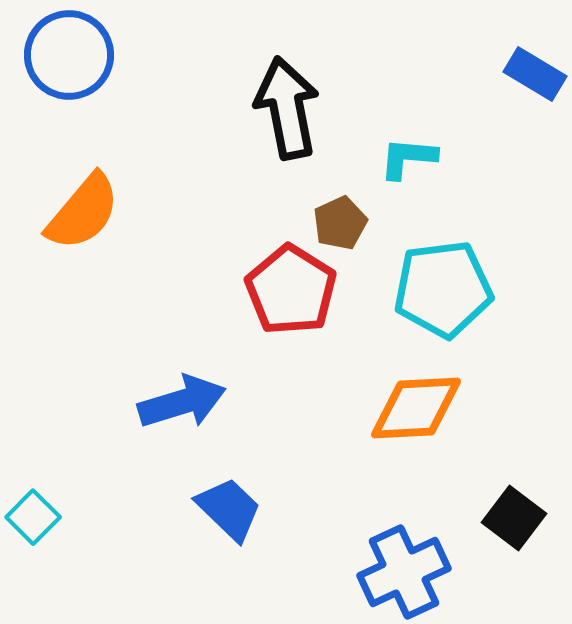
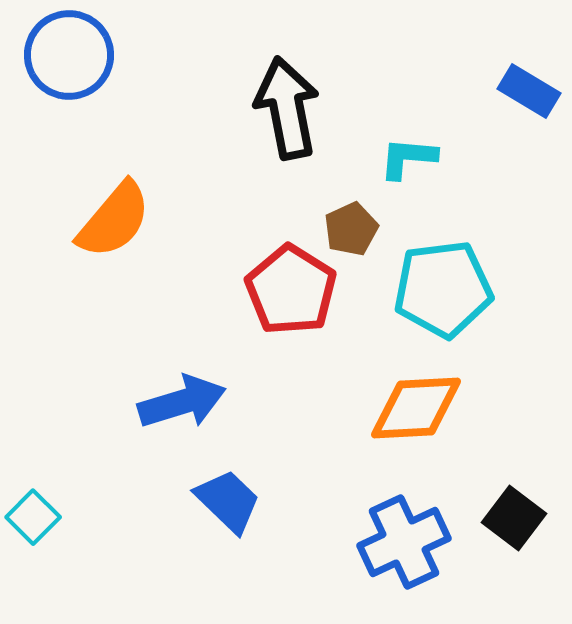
blue rectangle: moved 6 px left, 17 px down
orange semicircle: moved 31 px right, 8 px down
brown pentagon: moved 11 px right, 6 px down
blue trapezoid: moved 1 px left, 8 px up
blue cross: moved 30 px up
